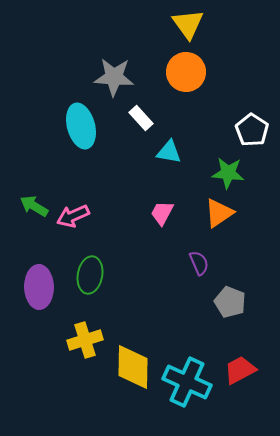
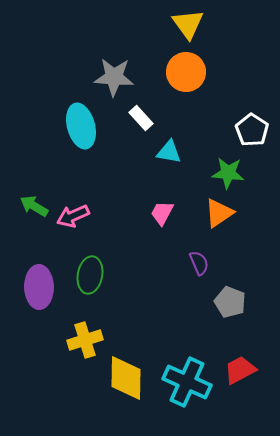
yellow diamond: moved 7 px left, 11 px down
